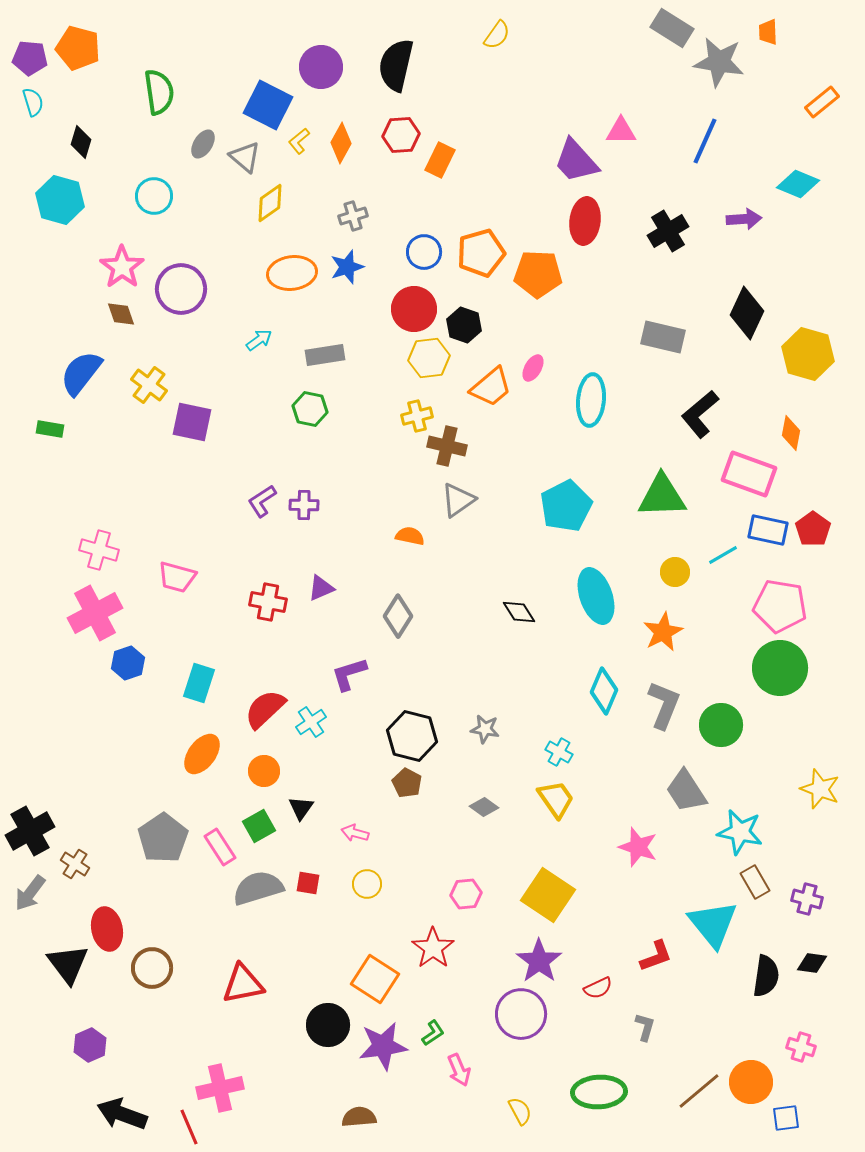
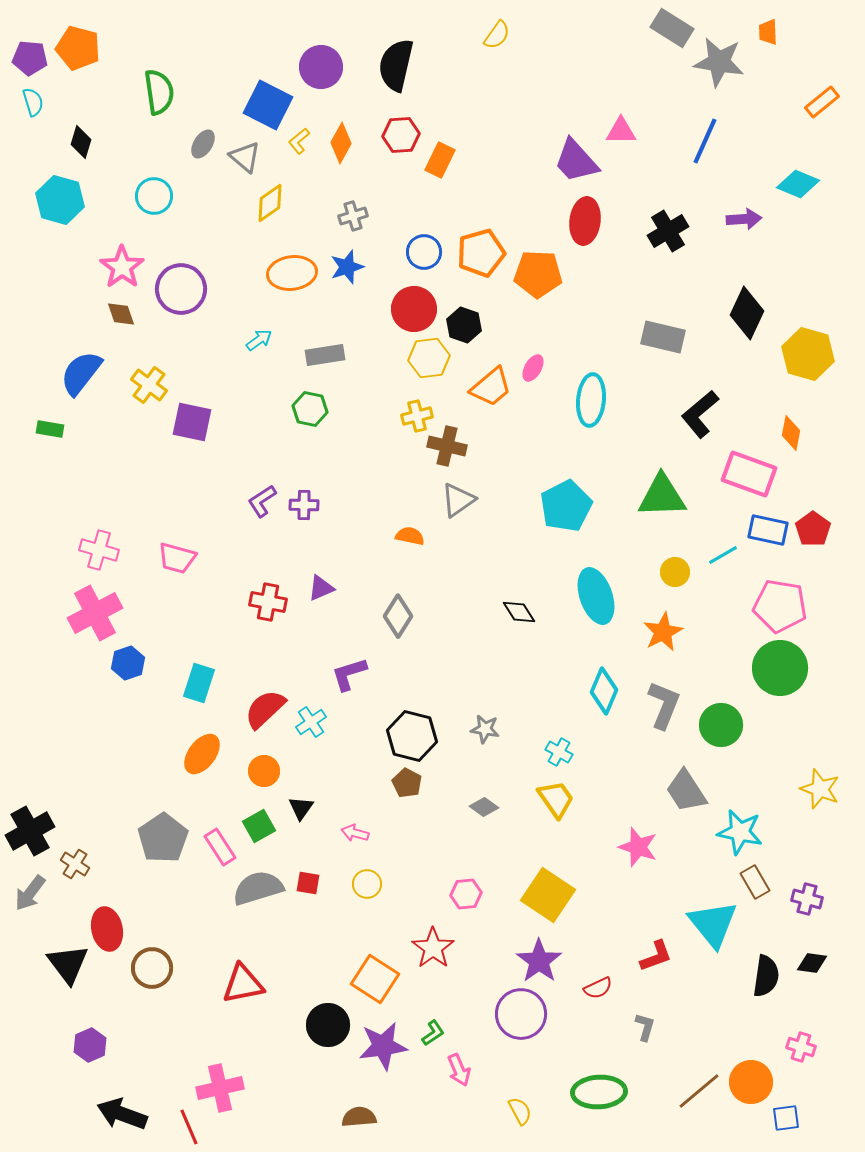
pink trapezoid at (177, 577): moved 19 px up
